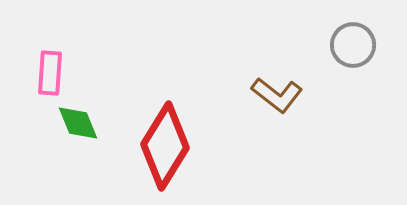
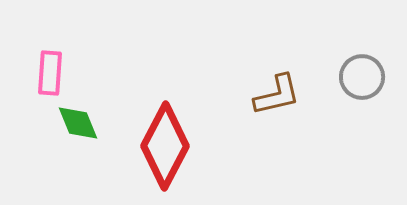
gray circle: moved 9 px right, 32 px down
brown L-shape: rotated 51 degrees counterclockwise
red diamond: rotated 4 degrees counterclockwise
